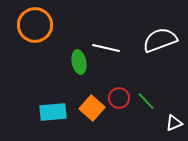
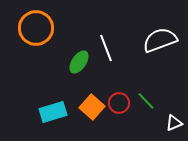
orange circle: moved 1 px right, 3 px down
white line: rotated 56 degrees clockwise
green ellipse: rotated 45 degrees clockwise
red circle: moved 5 px down
orange square: moved 1 px up
cyan rectangle: rotated 12 degrees counterclockwise
